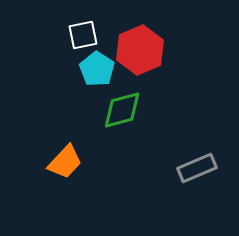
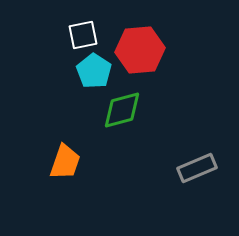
red hexagon: rotated 18 degrees clockwise
cyan pentagon: moved 3 px left, 2 px down
orange trapezoid: rotated 24 degrees counterclockwise
